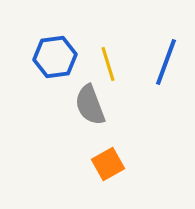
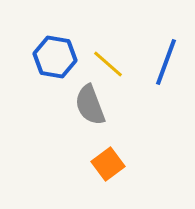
blue hexagon: rotated 18 degrees clockwise
yellow line: rotated 32 degrees counterclockwise
orange square: rotated 8 degrees counterclockwise
